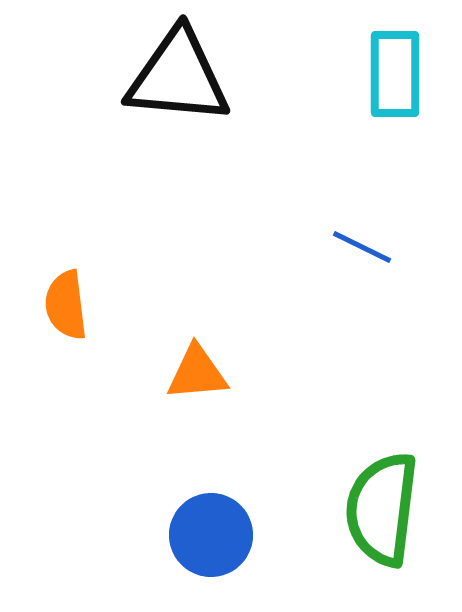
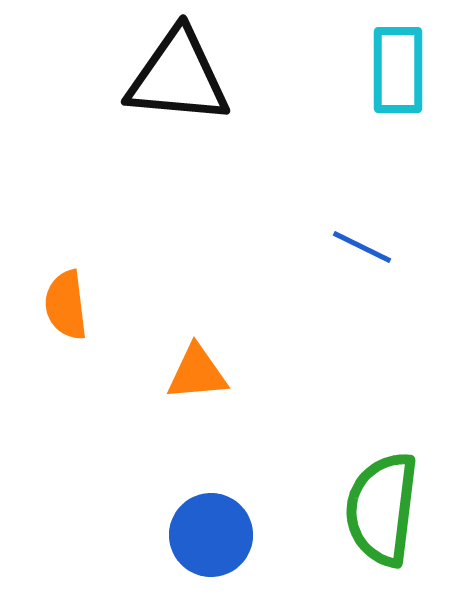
cyan rectangle: moved 3 px right, 4 px up
